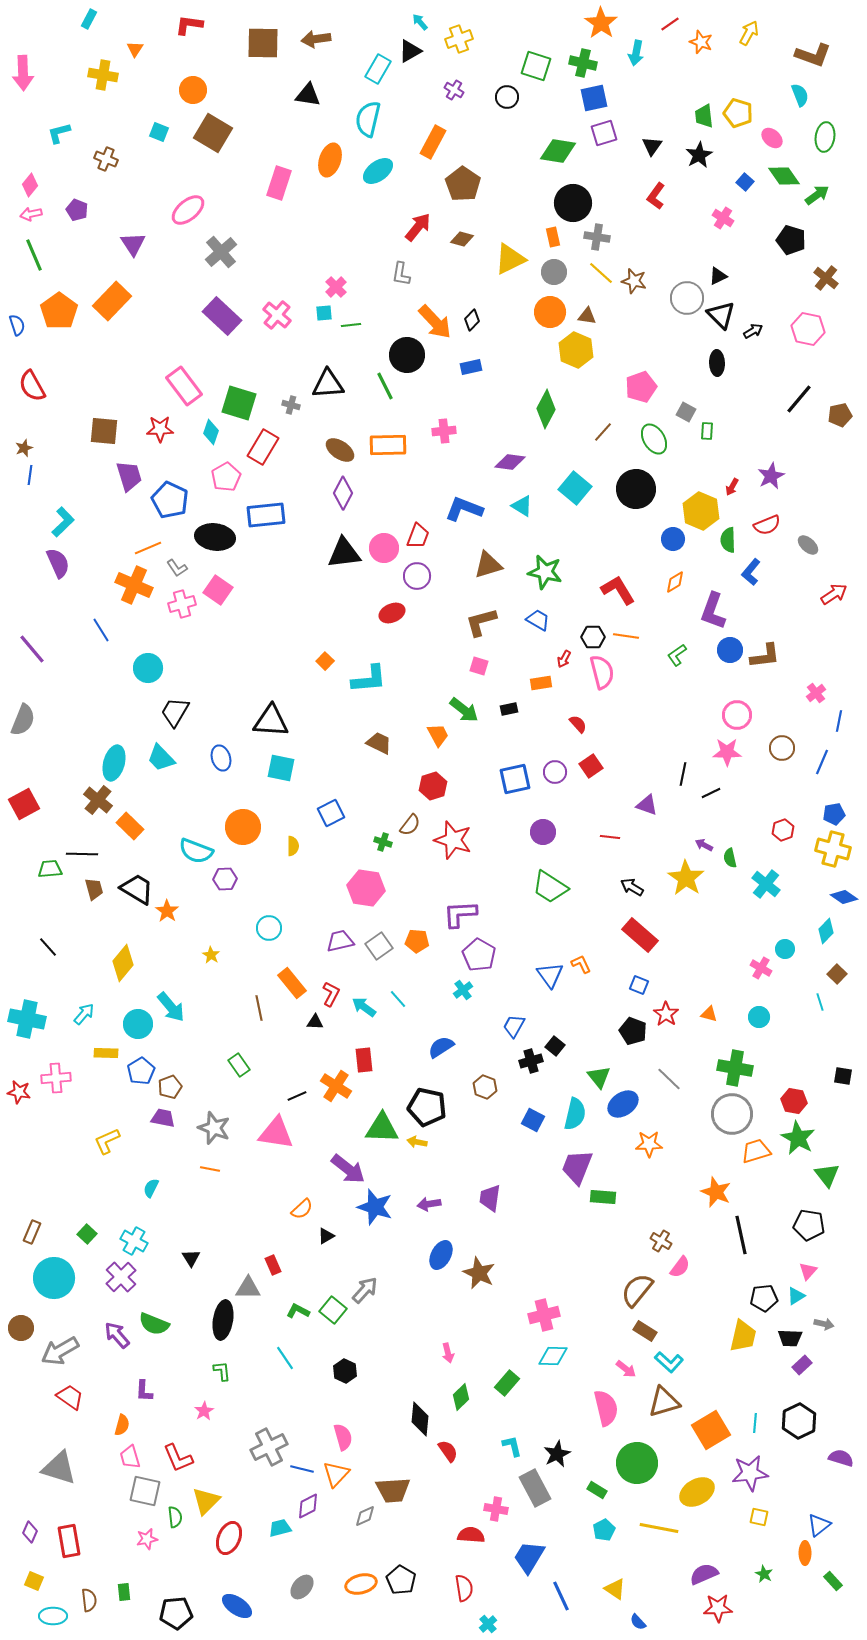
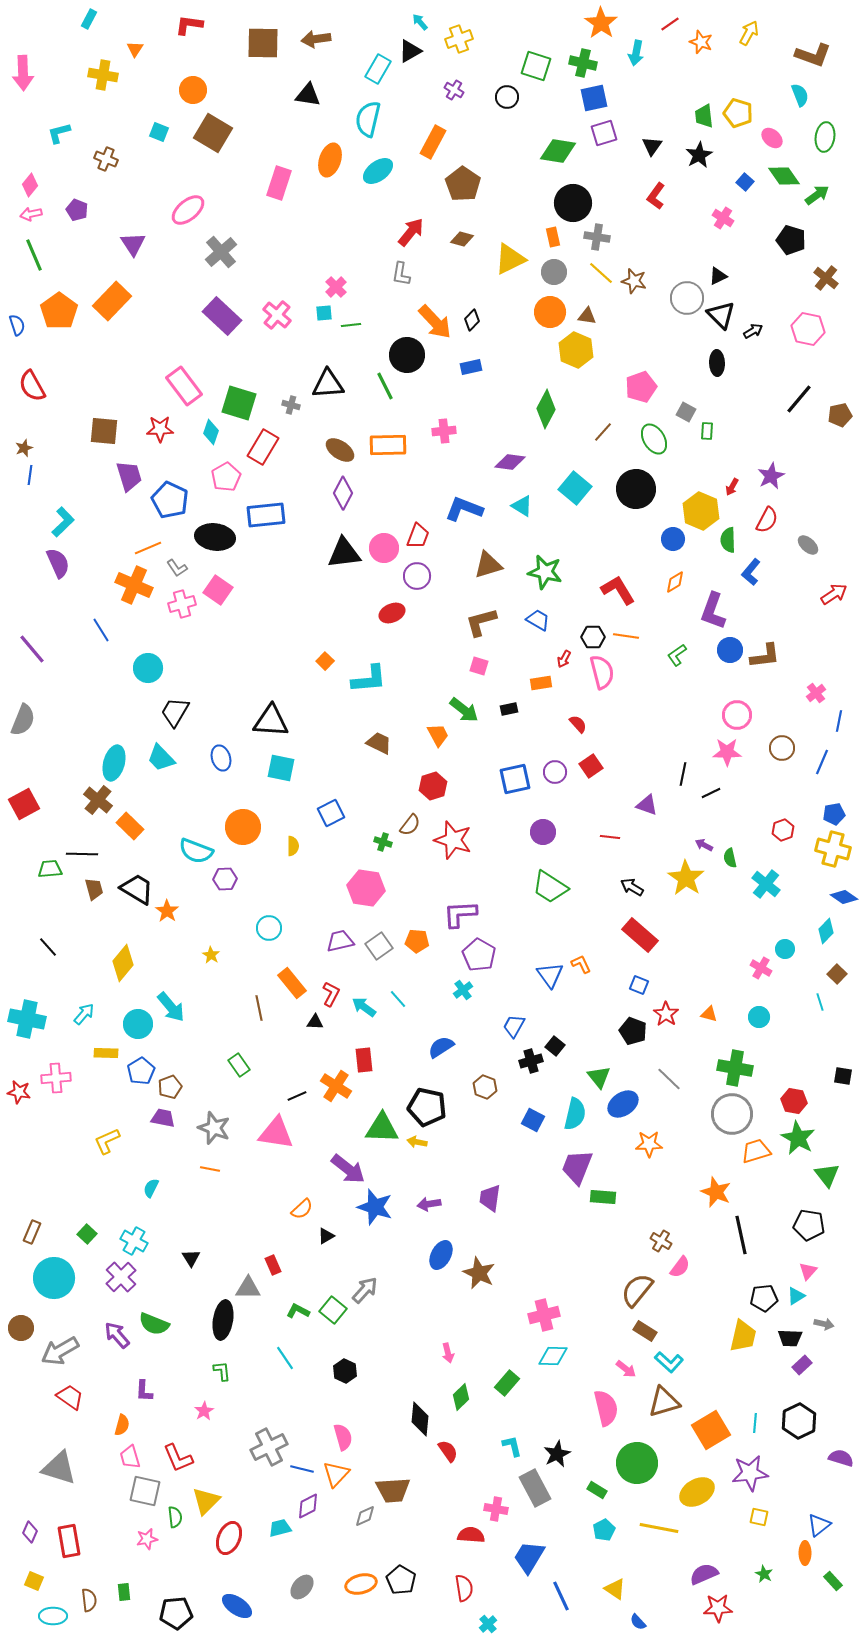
red arrow at (418, 227): moved 7 px left, 5 px down
red semicircle at (767, 525): moved 5 px up; rotated 40 degrees counterclockwise
